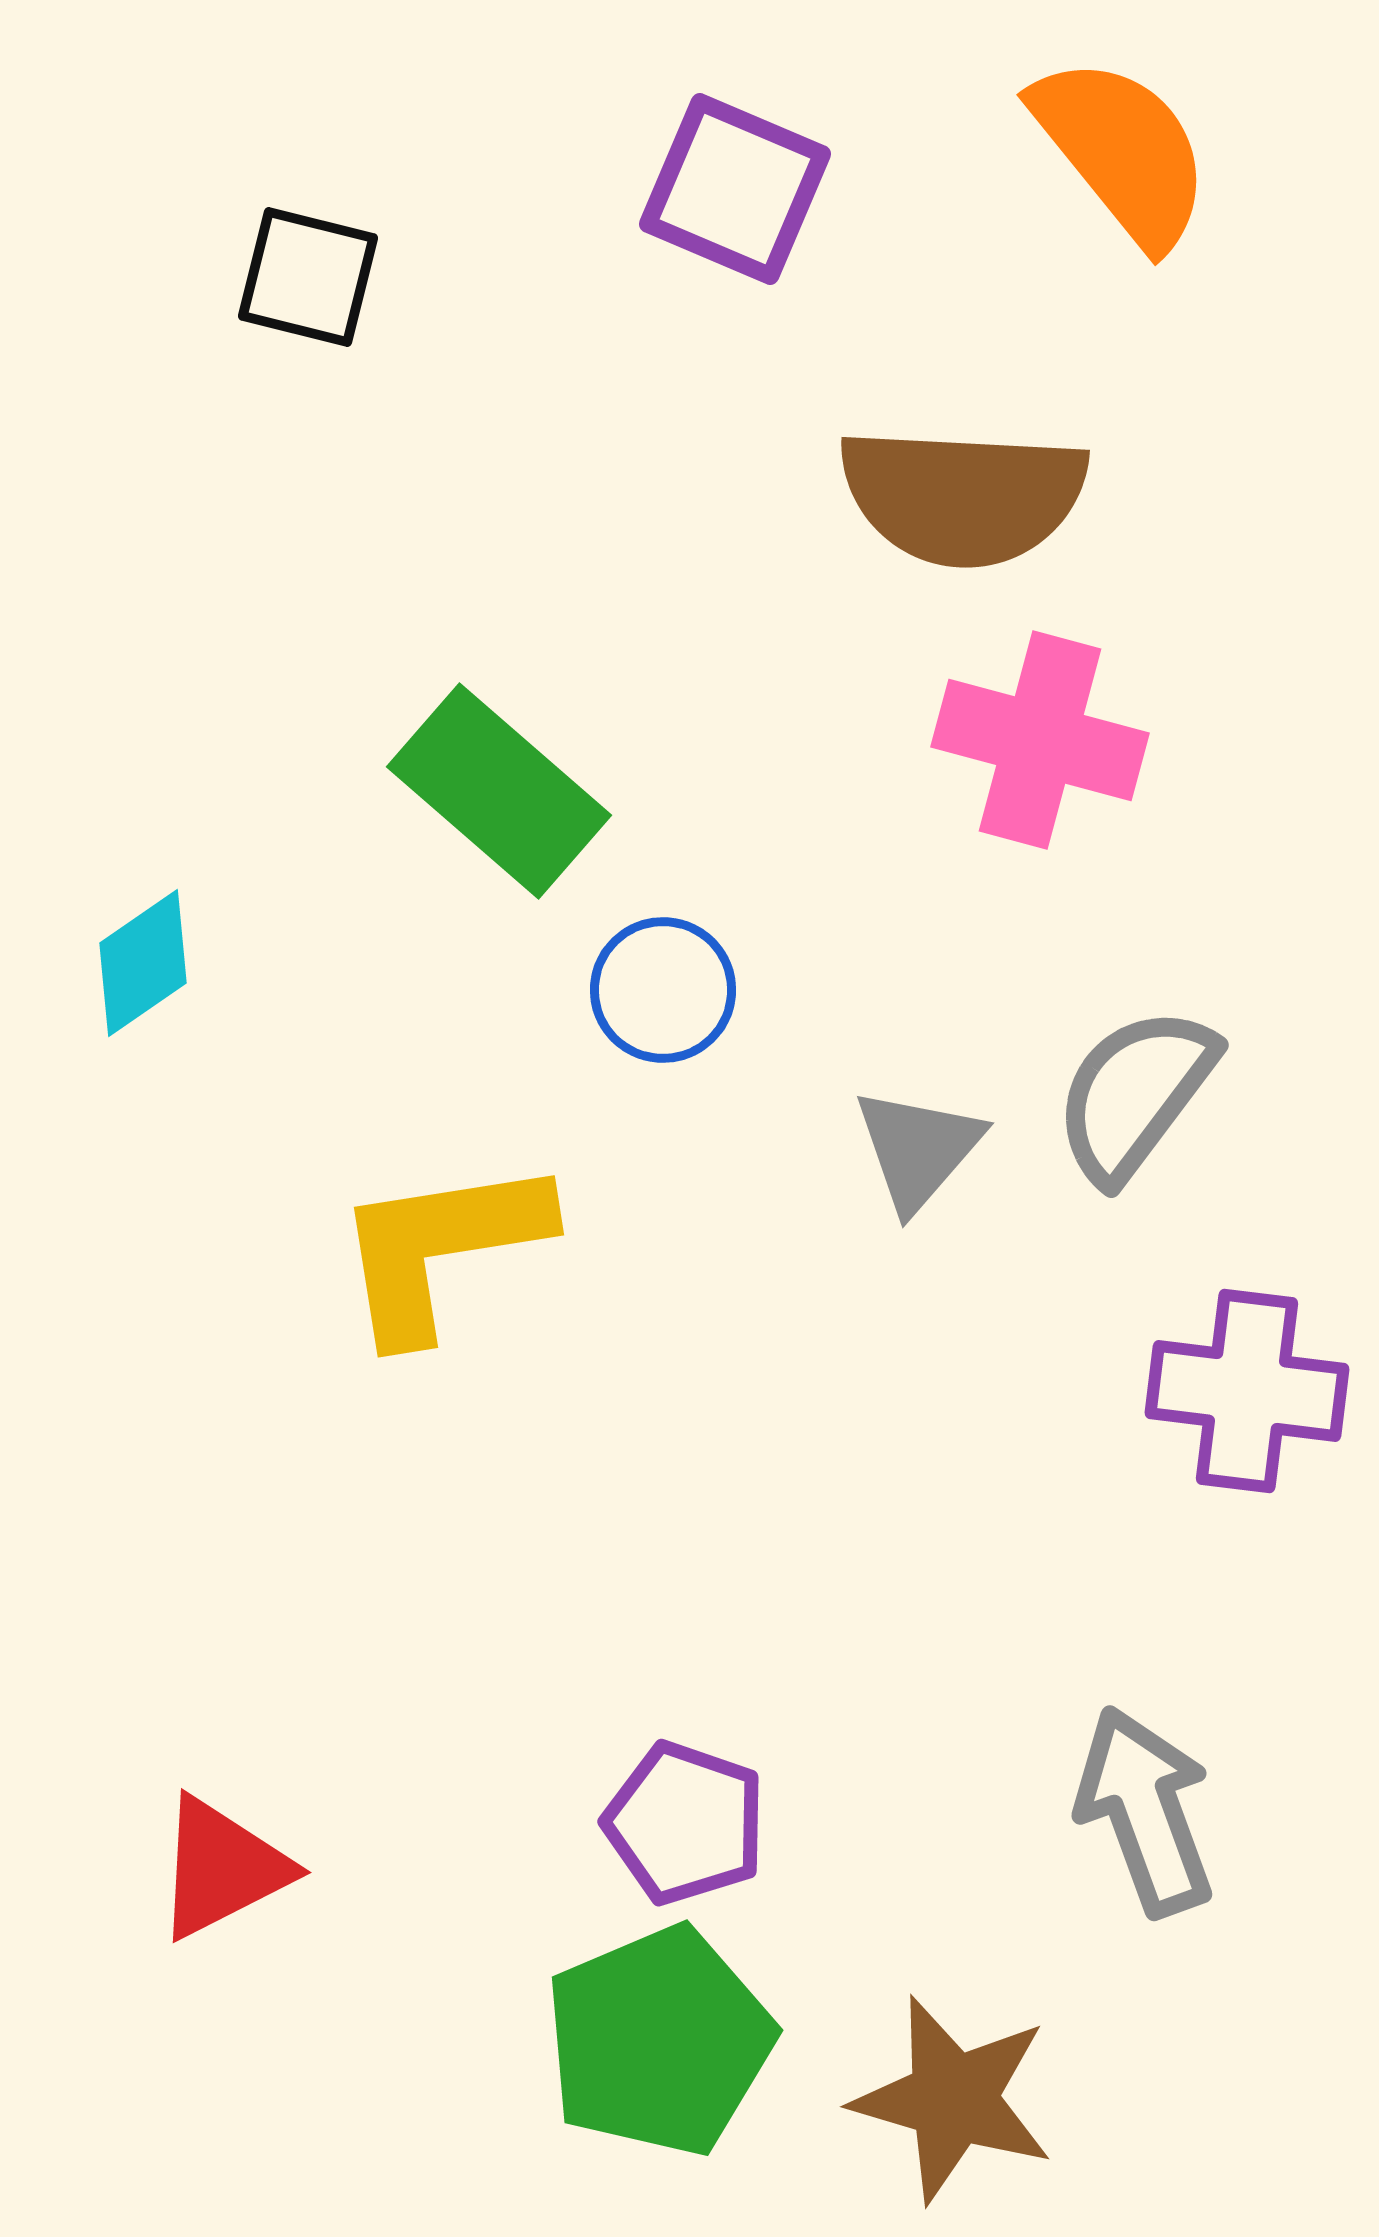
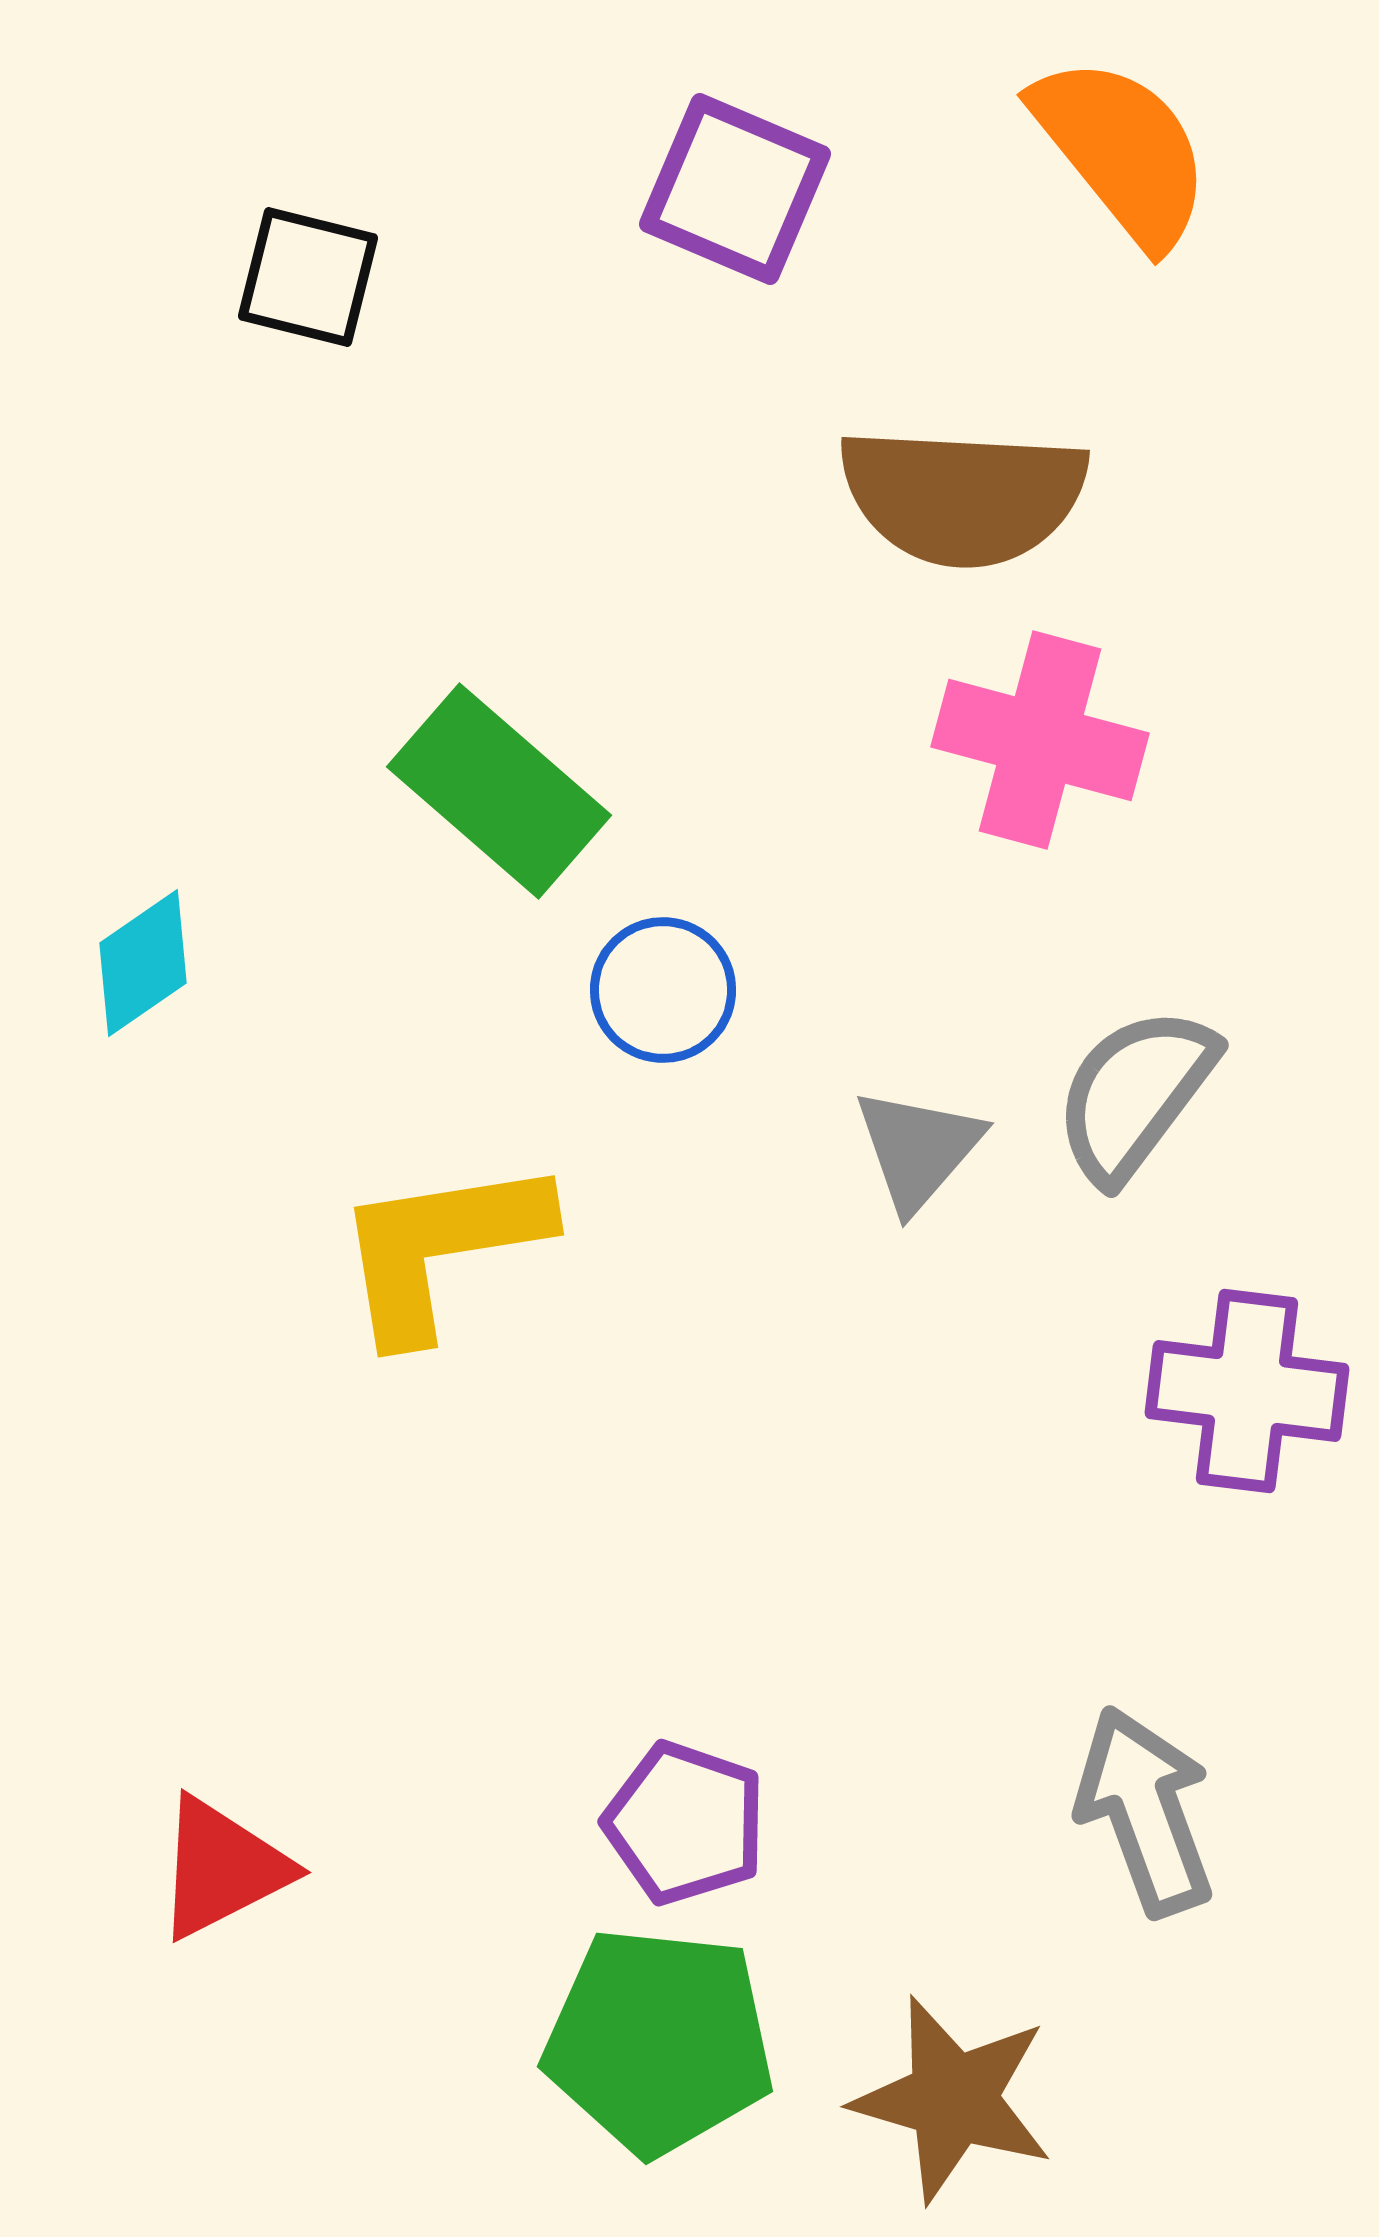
green pentagon: rotated 29 degrees clockwise
